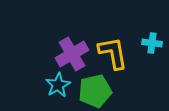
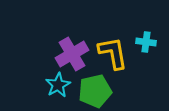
cyan cross: moved 6 px left, 1 px up
